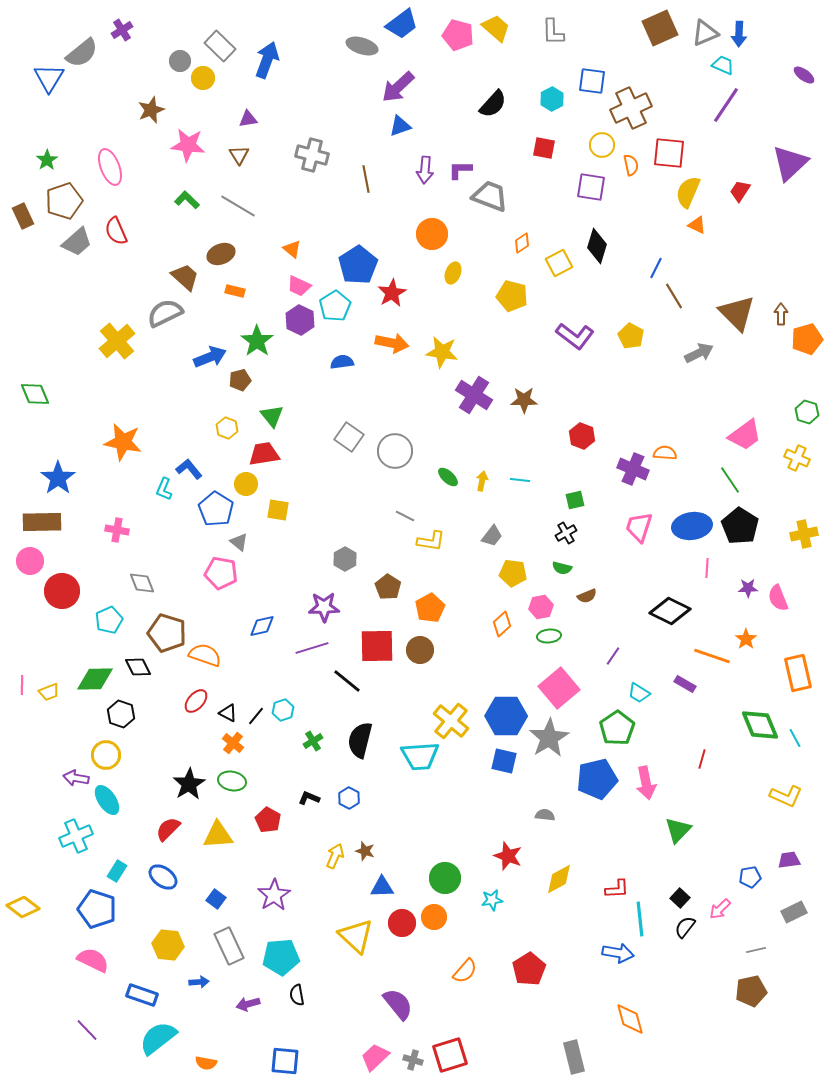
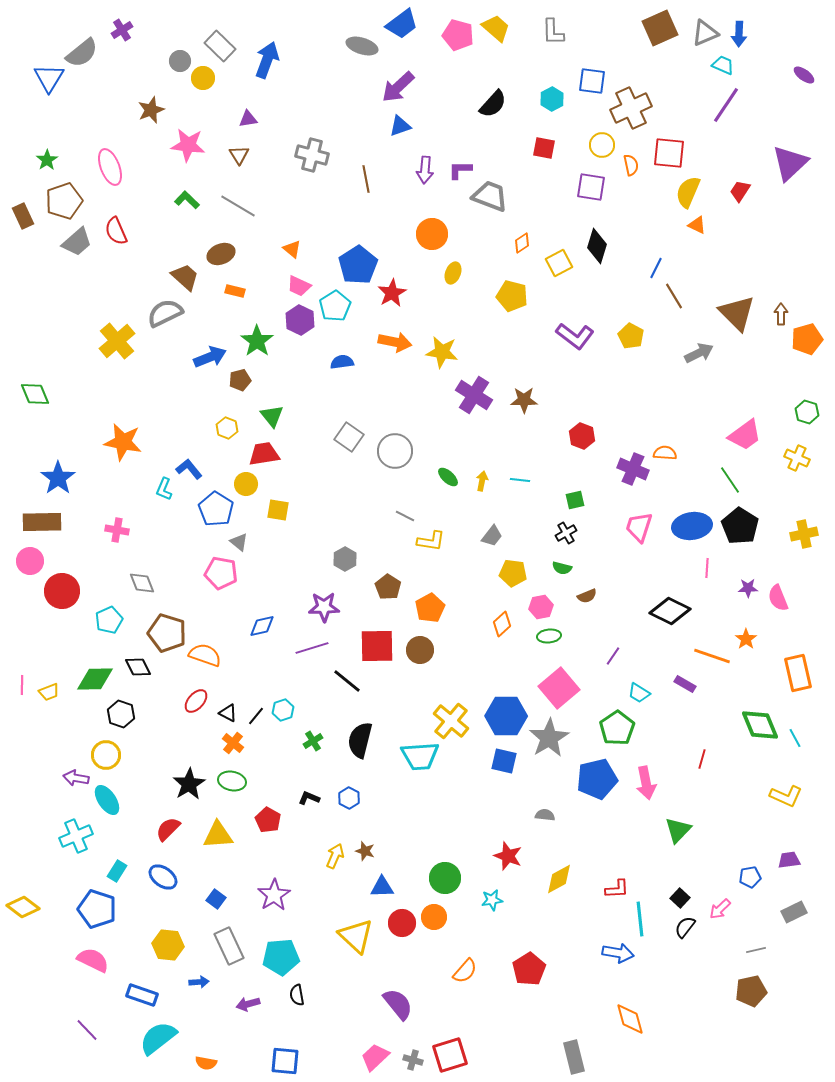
orange arrow at (392, 343): moved 3 px right, 1 px up
